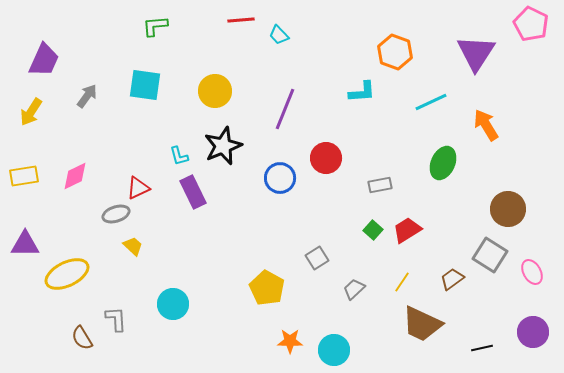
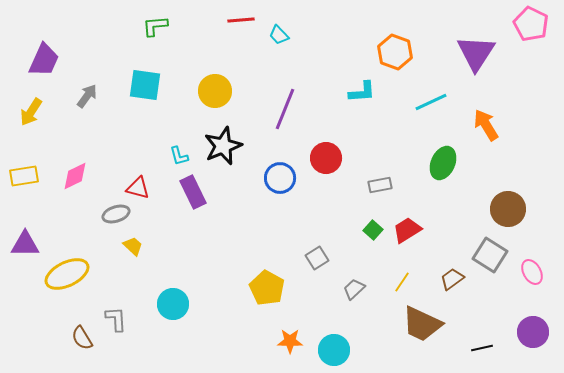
red triangle at (138, 188): rotated 40 degrees clockwise
